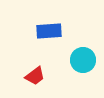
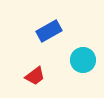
blue rectangle: rotated 25 degrees counterclockwise
